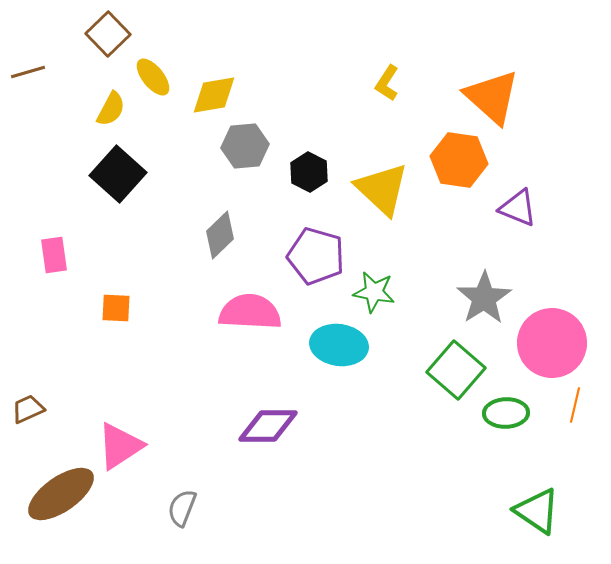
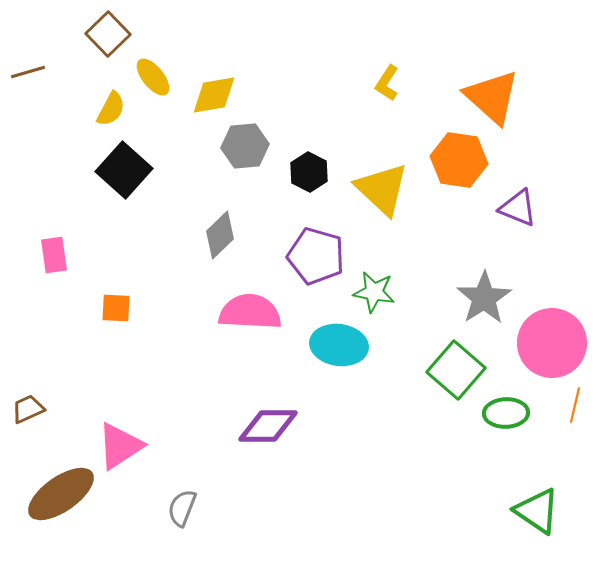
black square: moved 6 px right, 4 px up
